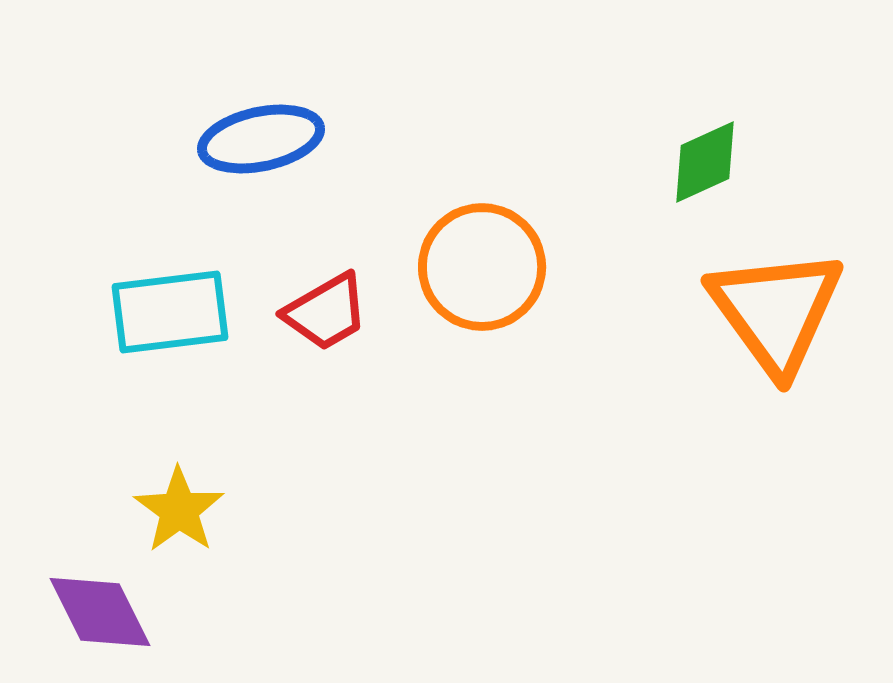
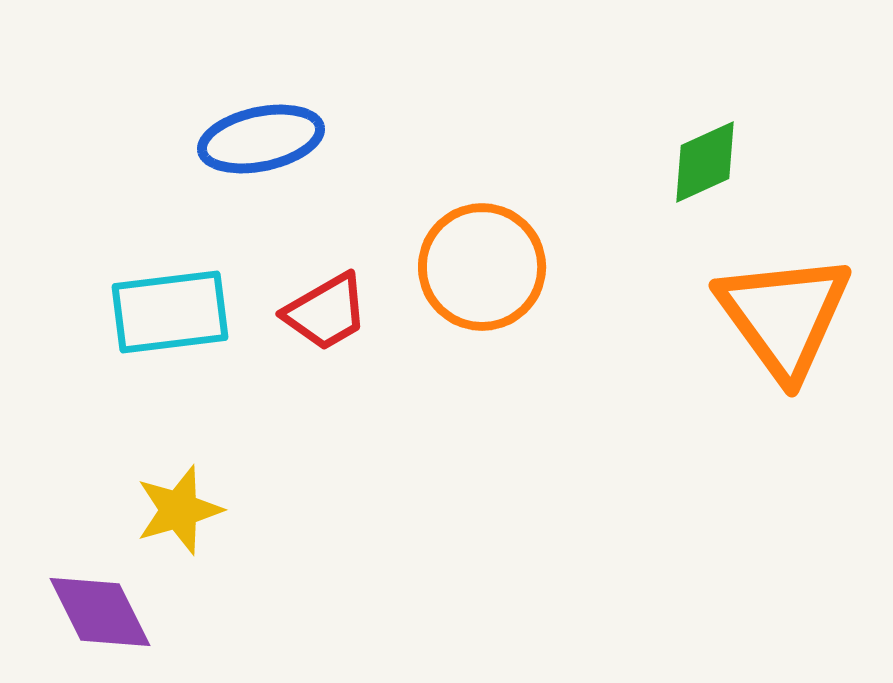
orange triangle: moved 8 px right, 5 px down
yellow star: rotated 20 degrees clockwise
